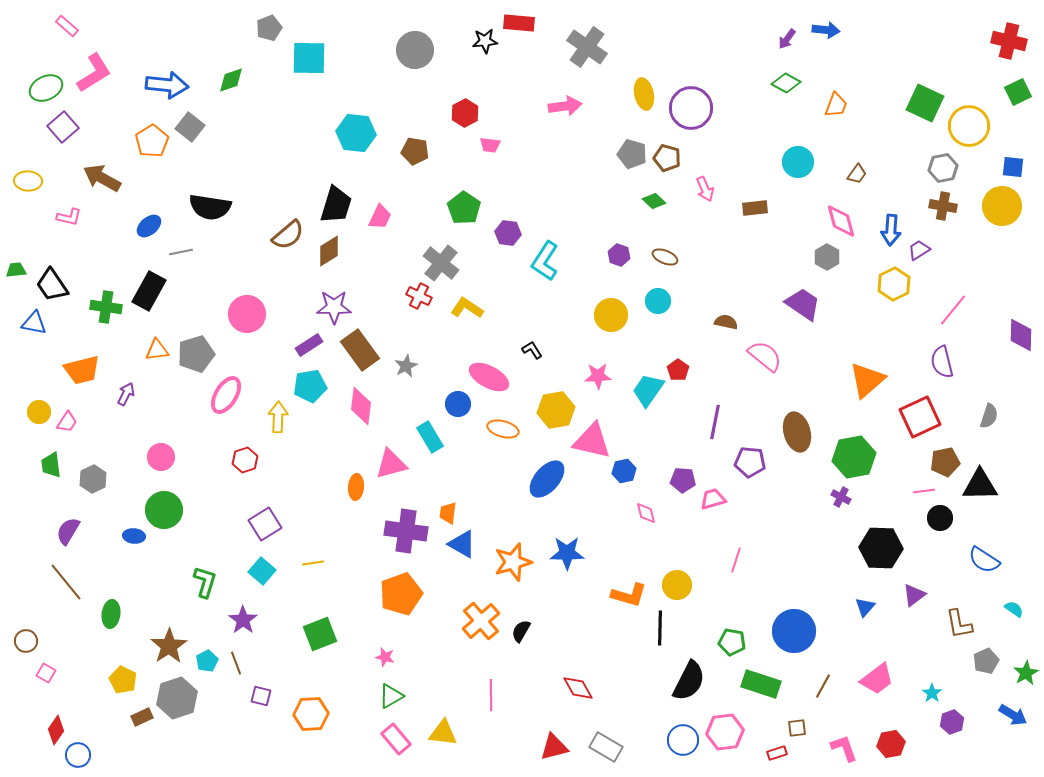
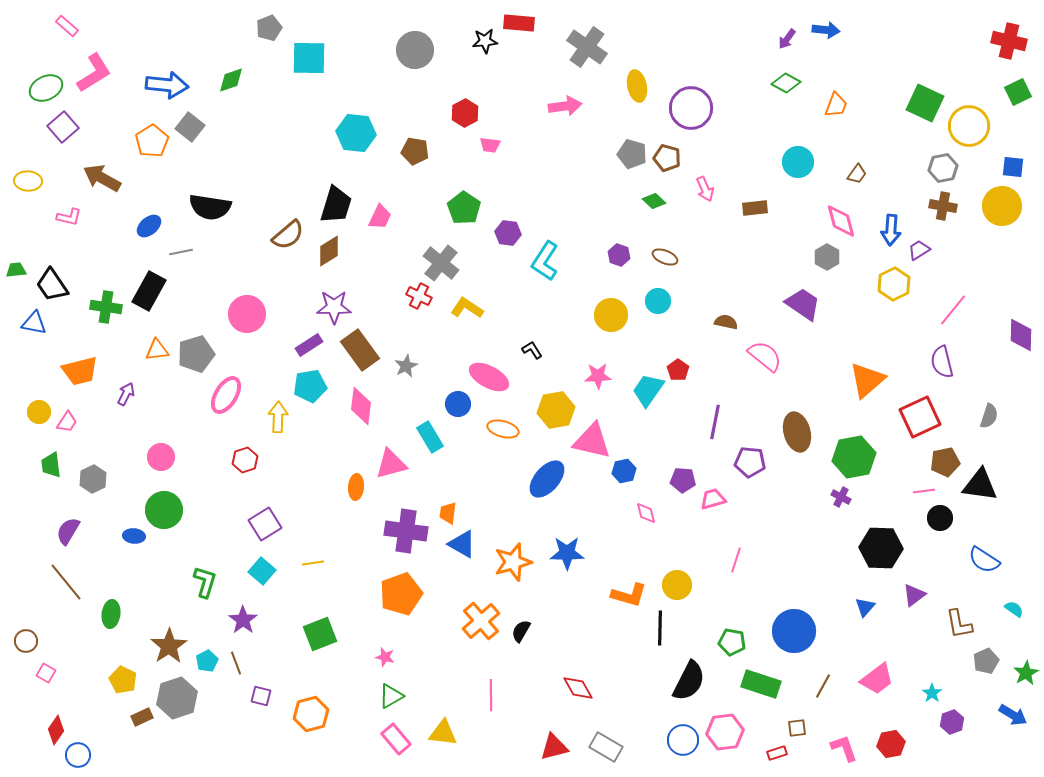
yellow ellipse at (644, 94): moved 7 px left, 8 px up
orange trapezoid at (82, 370): moved 2 px left, 1 px down
black triangle at (980, 485): rotated 9 degrees clockwise
orange hexagon at (311, 714): rotated 12 degrees counterclockwise
